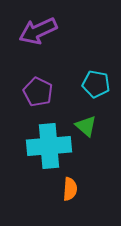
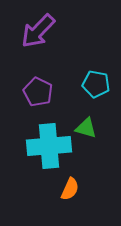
purple arrow: rotated 21 degrees counterclockwise
green triangle: moved 2 px down; rotated 25 degrees counterclockwise
orange semicircle: rotated 20 degrees clockwise
